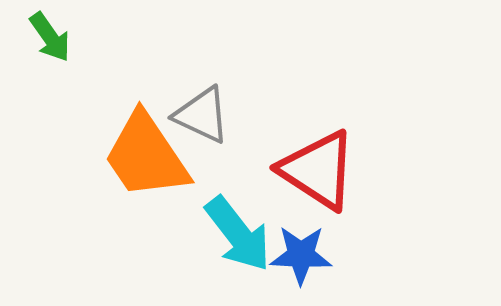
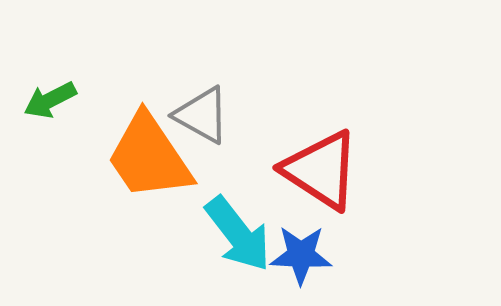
green arrow: moved 63 px down; rotated 98 degrees clockwise
gray triangle: rotated 4 degrees clockwise
orange trapezoid: moved 3 px right, 1 px down
red triangle: moved 3 px right
